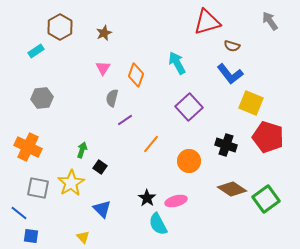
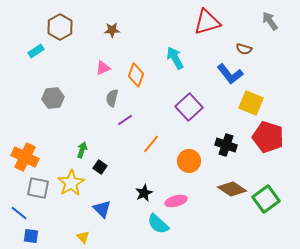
brown star: moved 8 px right, 3 px up; rotated 21 degrees clockwise
brown semicircle: moved 12 px right, 3 px down
cyan arrow: moved 2 px left, 5 px up
pink triangle: rotated 35 degrees clockwise
gray hexagon: moved 11 px right
orange cross: moved 3 px left, 10 px down
black star: moved 3 px left, 5 px up; rotated 12 degrees clockwise
cyan semicircle: rotated 20 degrees counterclockwise
